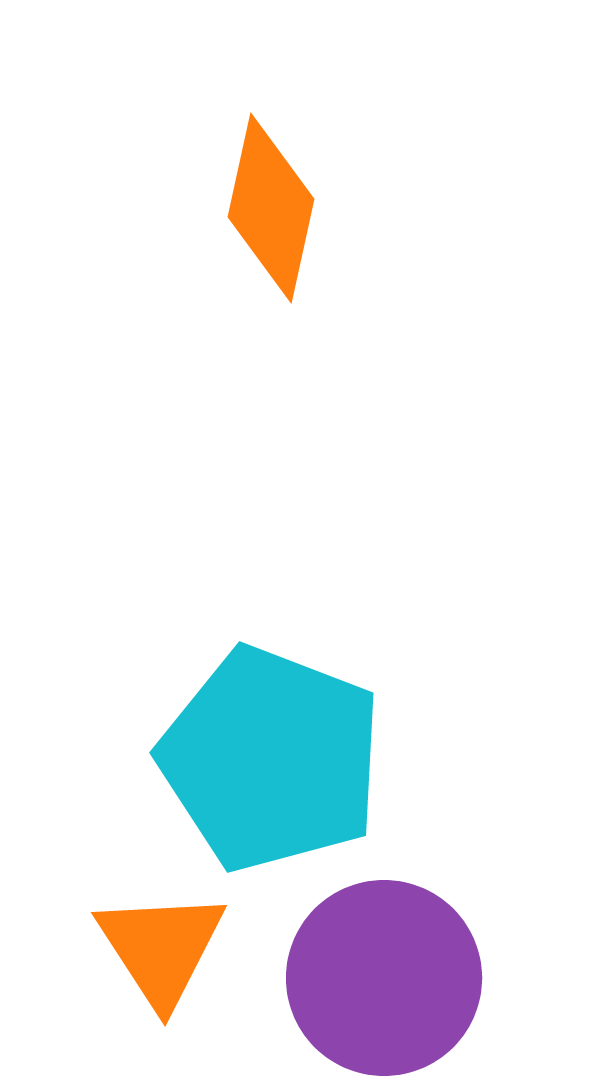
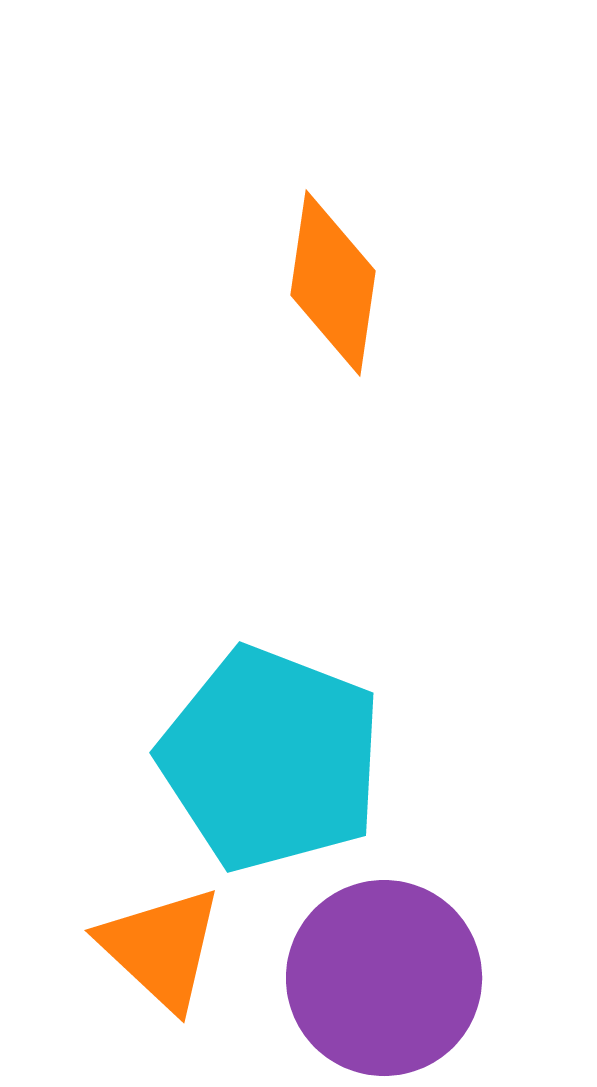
orange diamond: moved 62 px right, 75 px down; rotated 4 degrees counterclockwise
orange triangle: rotated 14 degrees counterclockwise
